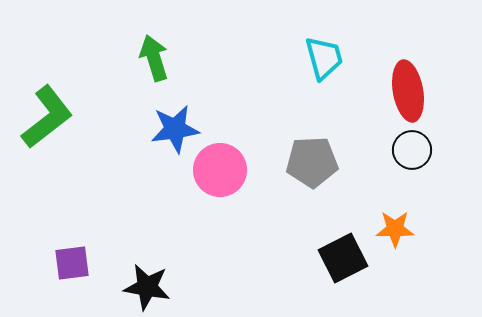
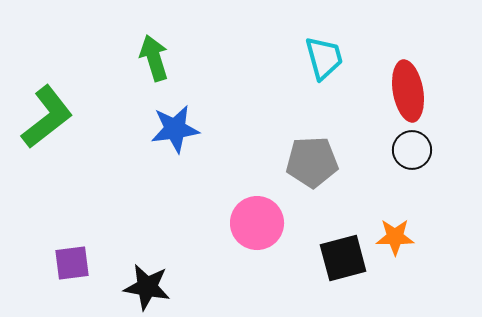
pink circle: moved 37 px right, 53 px down
orange star: moved 8 px down
black square: rotated 12 degrees clockwise
